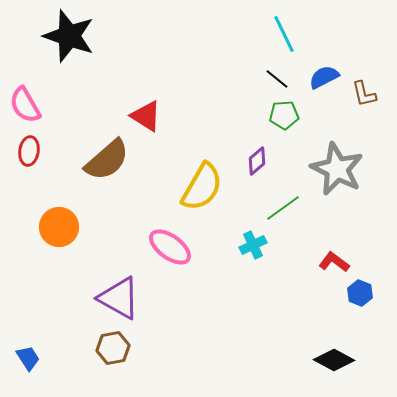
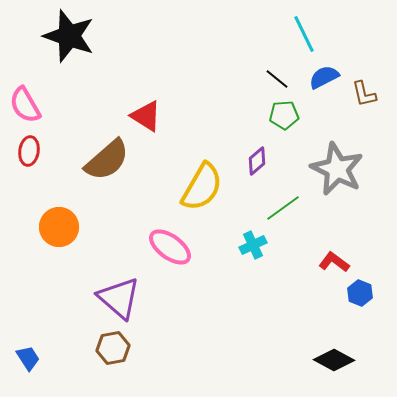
cyan line: moved 20 px right
purple triangle: rotated 12 degrees clockwise
